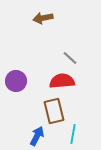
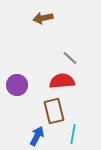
purple circle: moved 1 px right, 4 px down
